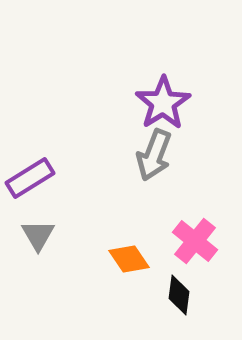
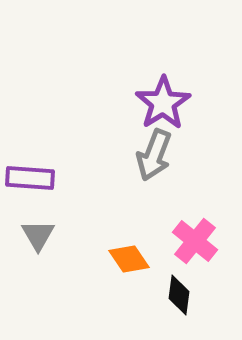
purple rectangle: rotated 36 degrees clockwise
